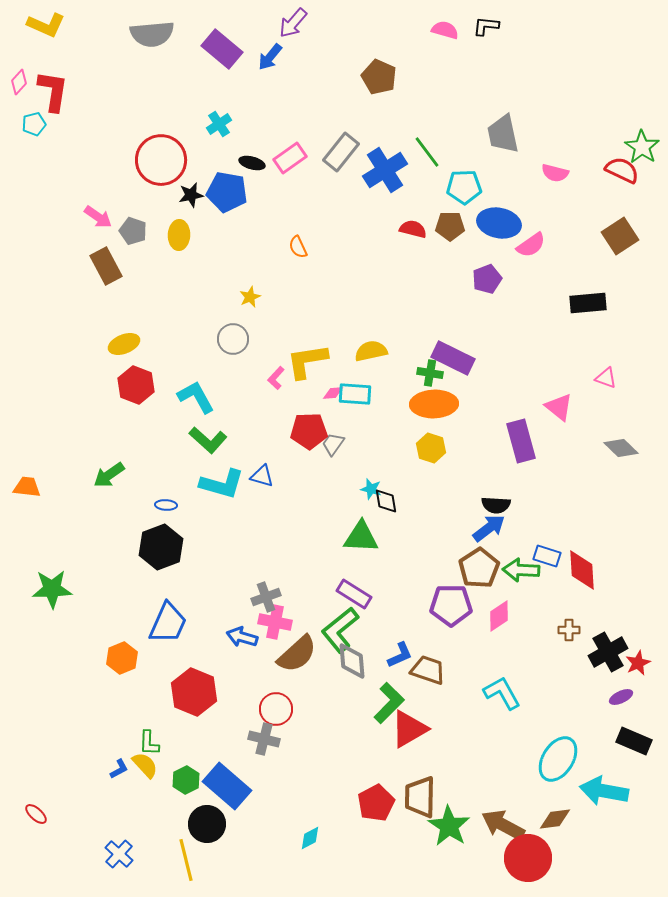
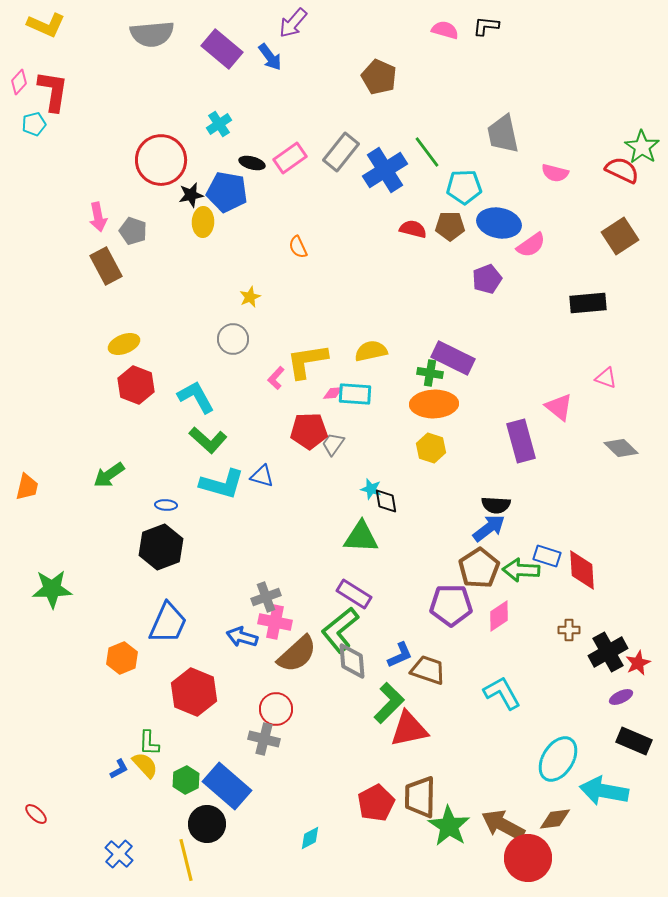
blue arrow at (270, 57): rotated 76 degrees counterclockwise
pink arrow at (98, 217): rotated 44 degrees clockwise
yellow ellipse at (179, 235): moved 24 px right, 13 px up
orange trapezoid at (27, 487): rotated 96 degrees clockwise
red triangle at (409, 729): rotated 18 degrees clockwise
